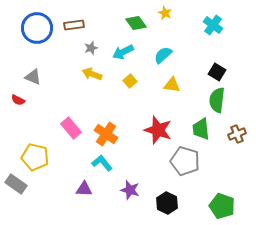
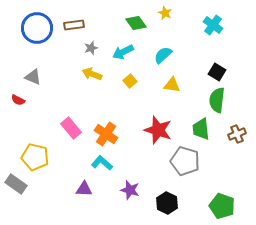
cyan L-shape: rotated 10 degrees counterclockwise
